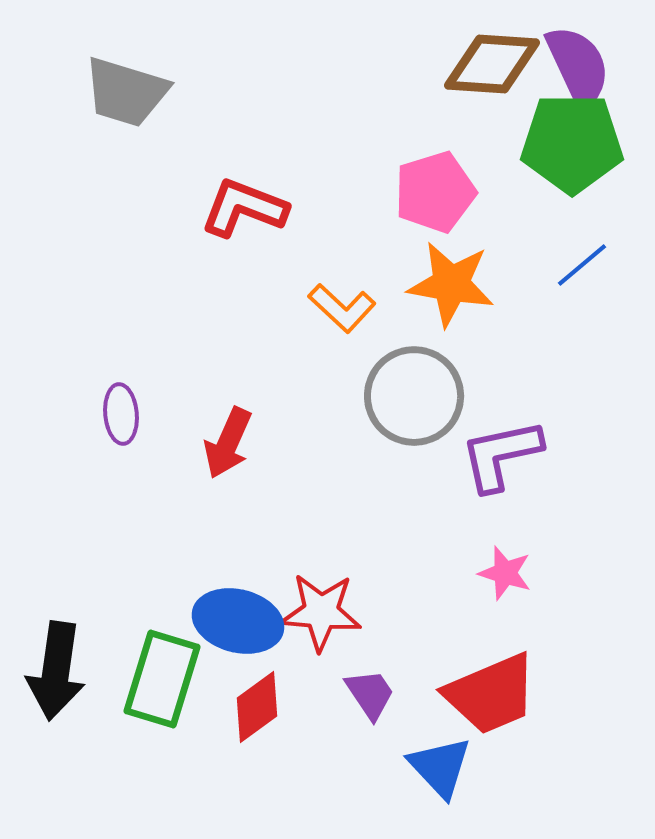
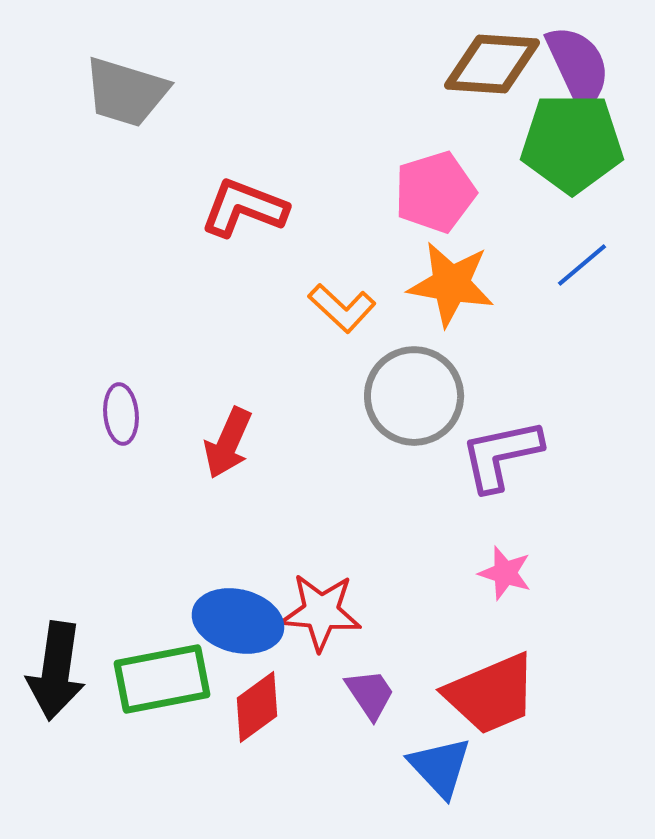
green rectangle: rotated 62 degrees clockwise
